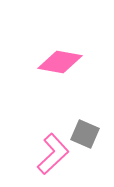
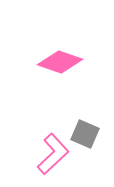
pink diamond: rotated 9 degrees clockwise
